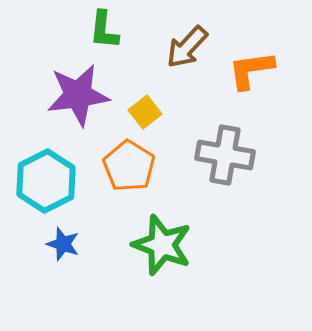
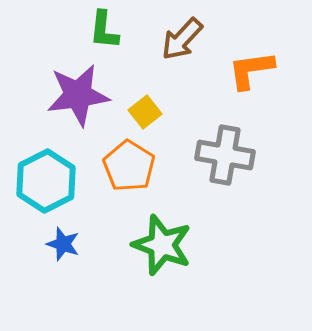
brown arrow: moved 5 px left, 8 px up
